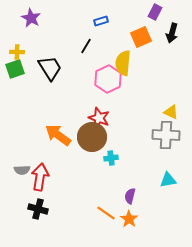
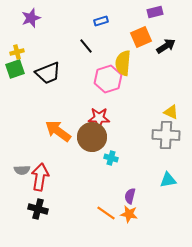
purple rectangle: rotated 49 degrees clockwise
purple star: rotated 24 degrees clockwise
black arrow: moved 6 px left, 13 px down; rotated 138 degrees counterclockwise
black line: rotated 70 degrees counterclockwise
yellow cross: rotated 16 degrees counterclockwise
black trapezoid: moved 2 px left, 5 px down; rotated 100 degrees clockwise
pink hexagon: rotated 8 degrees clockwise
red star: rotated 20 degrees counterclockwise
orange arrow: moved 4 px up
cyan cross: rotated 24 degrees clockwise
orange star: moved 5 px up; rotated 24 degrees counterclockwise
